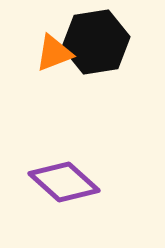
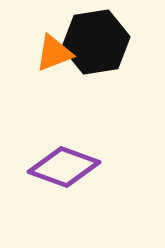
purple diamond: moved 15 px up; rotated 22 degrees counterclockwise
